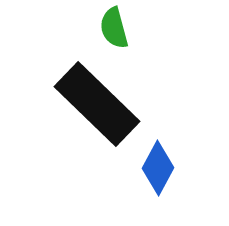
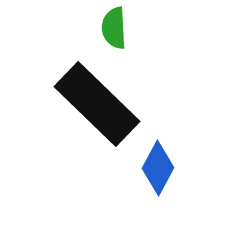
green semicircle: rotated 12 degrees clockwise
